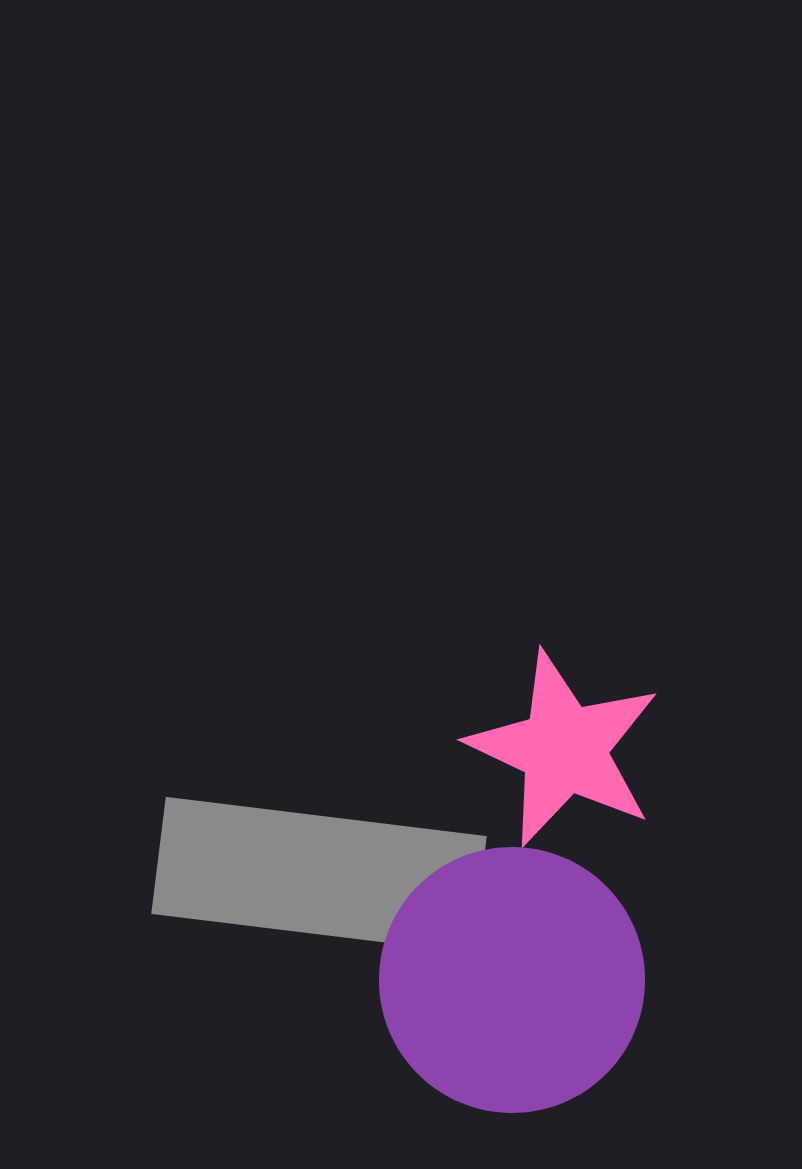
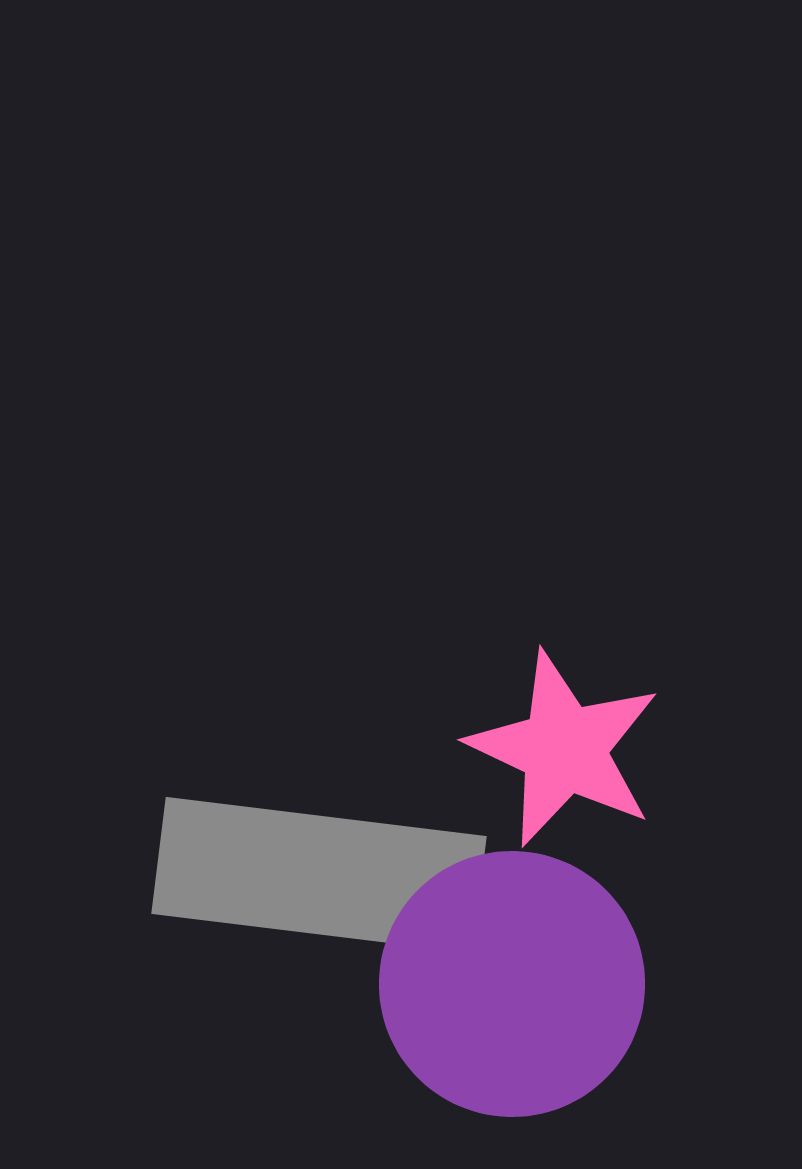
purple circle: moved 4 px down
